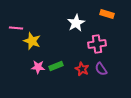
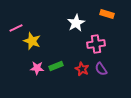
pink line: rotated 32 degrees counterclockwise
pink cross: moved 1 px left
pink star: moved 1 px left, 1 px down
